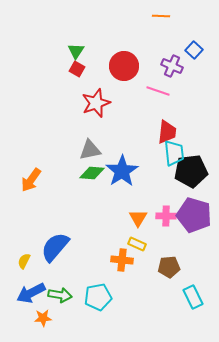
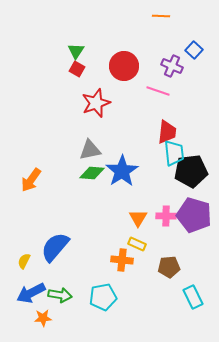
cyan pentagon: moved 5 px right
